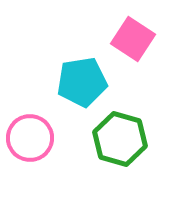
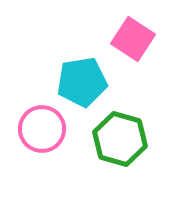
pink circle: moved 12 px right, 9 px up
